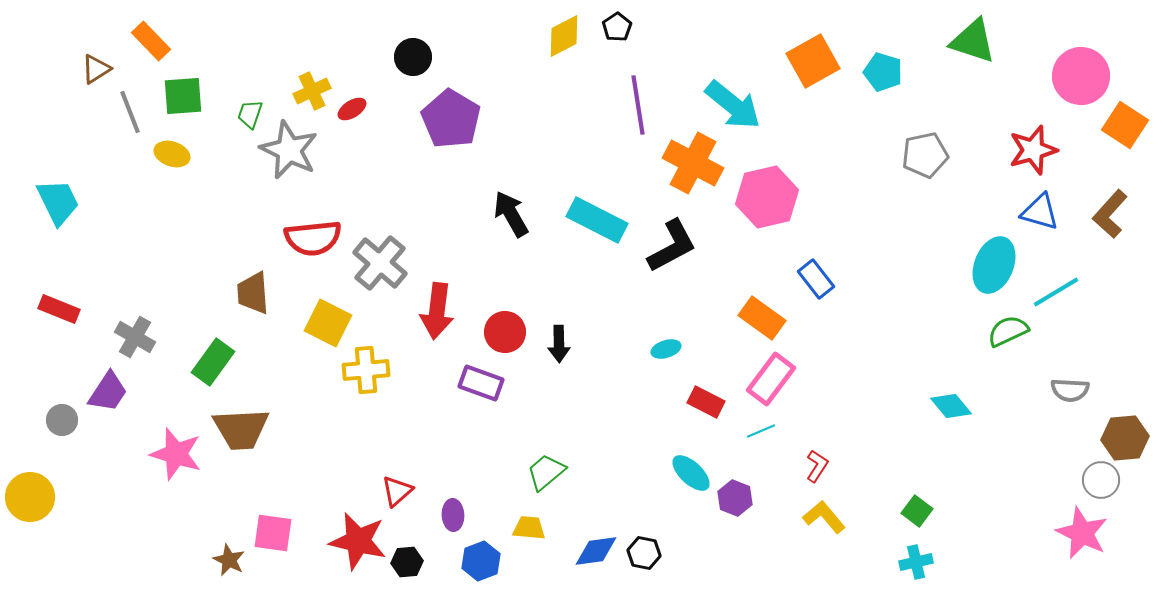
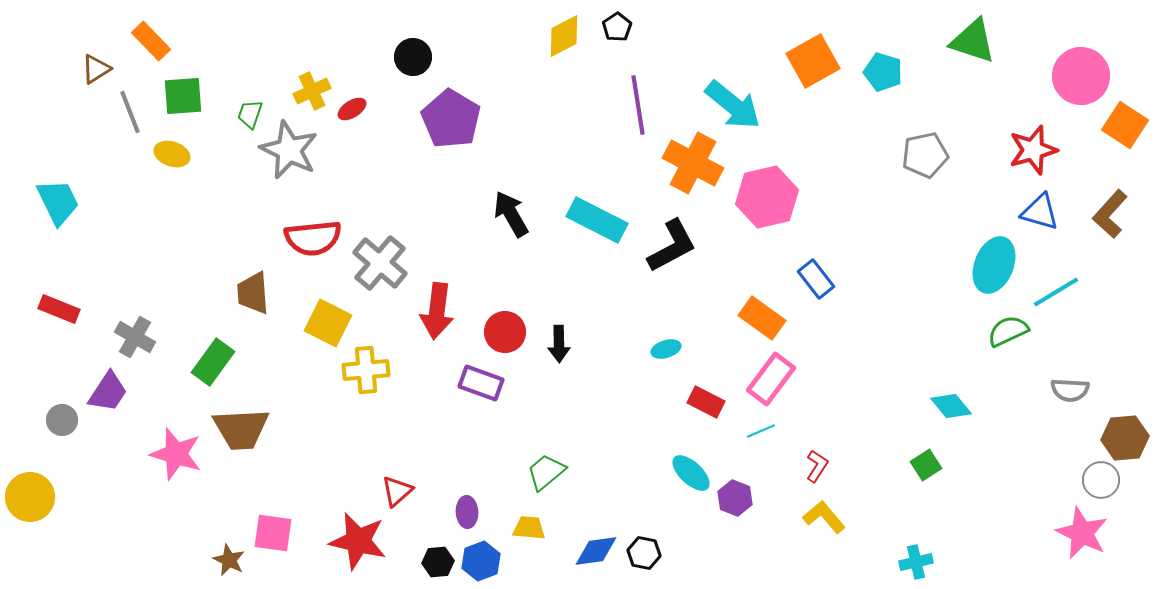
green square at (917, 511): moved 9 px right, 46 px up; rotated 20 degrees clockwise
purple ellipse at (453, 515): moved 14 px right, 3 px up
black hexagon at (407, 562): moved 31 px right
